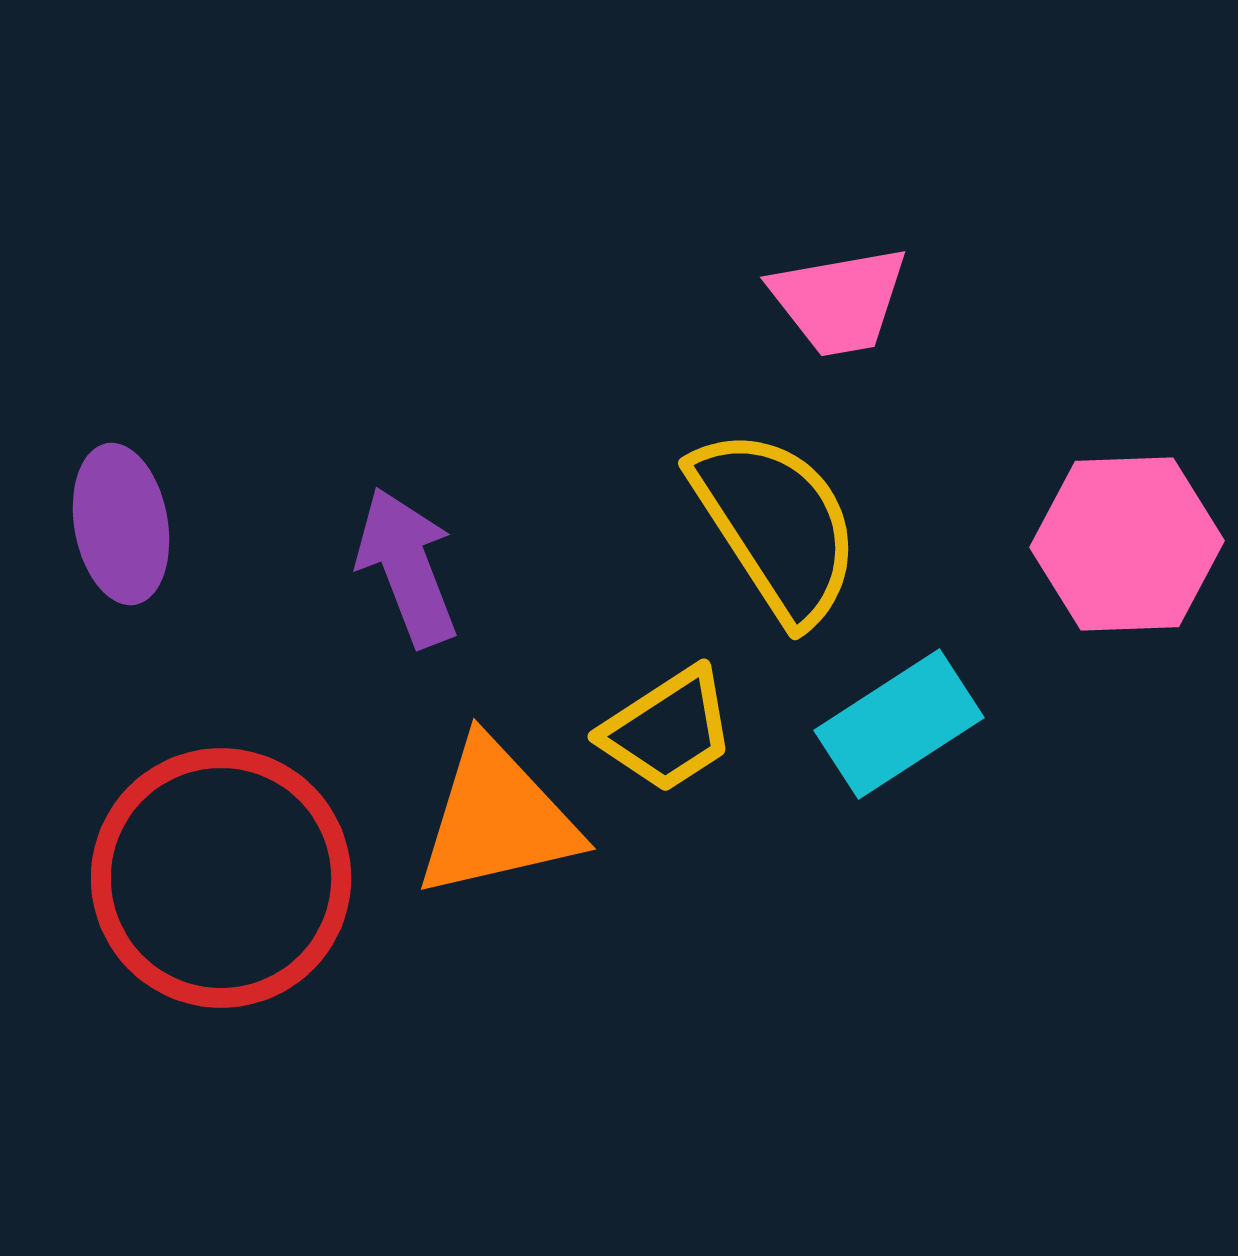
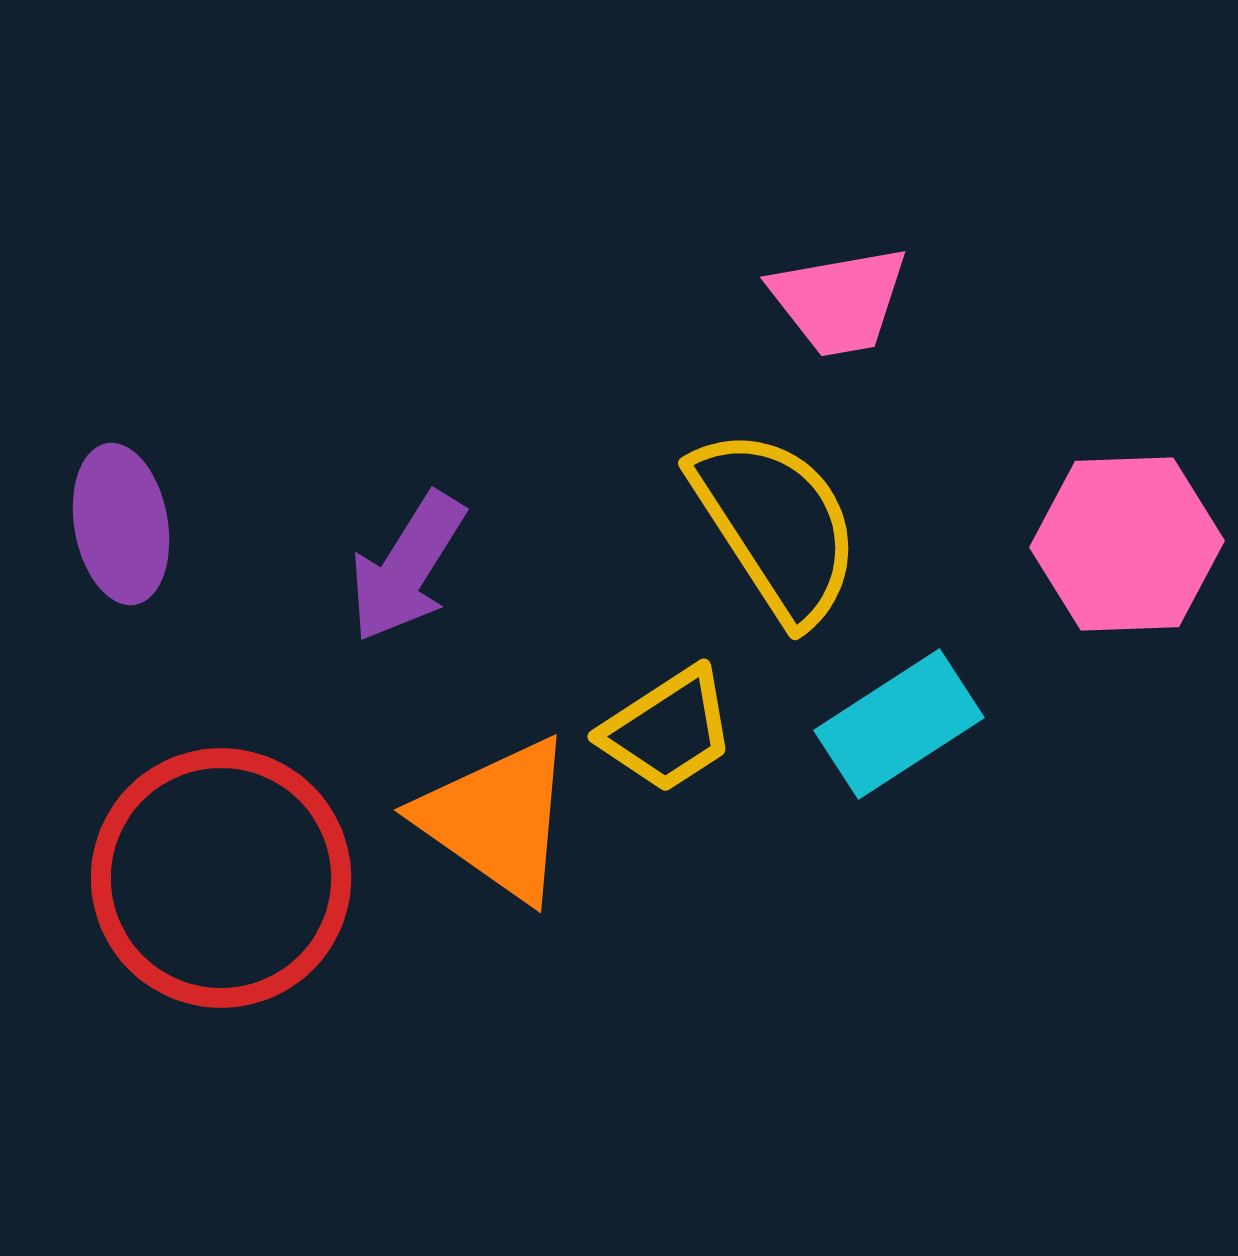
purple arrow: rotated 127 degrees counterclockwise
orange triangle: rotated 48 degrees clockwise
